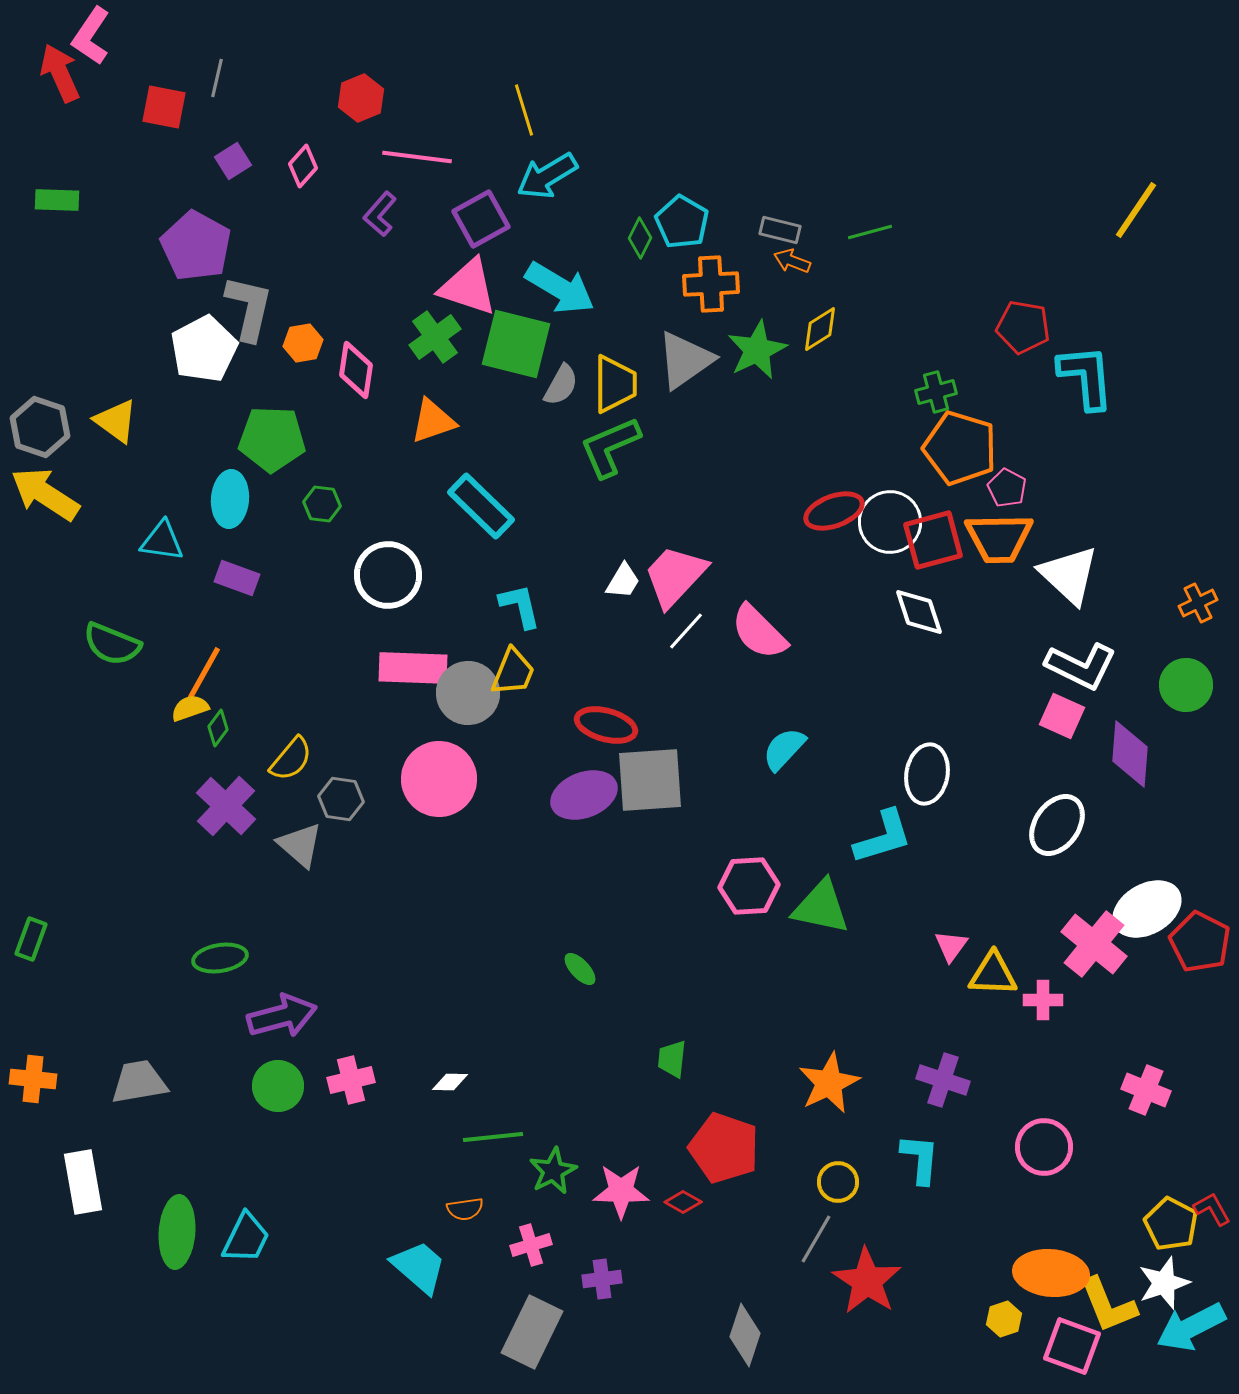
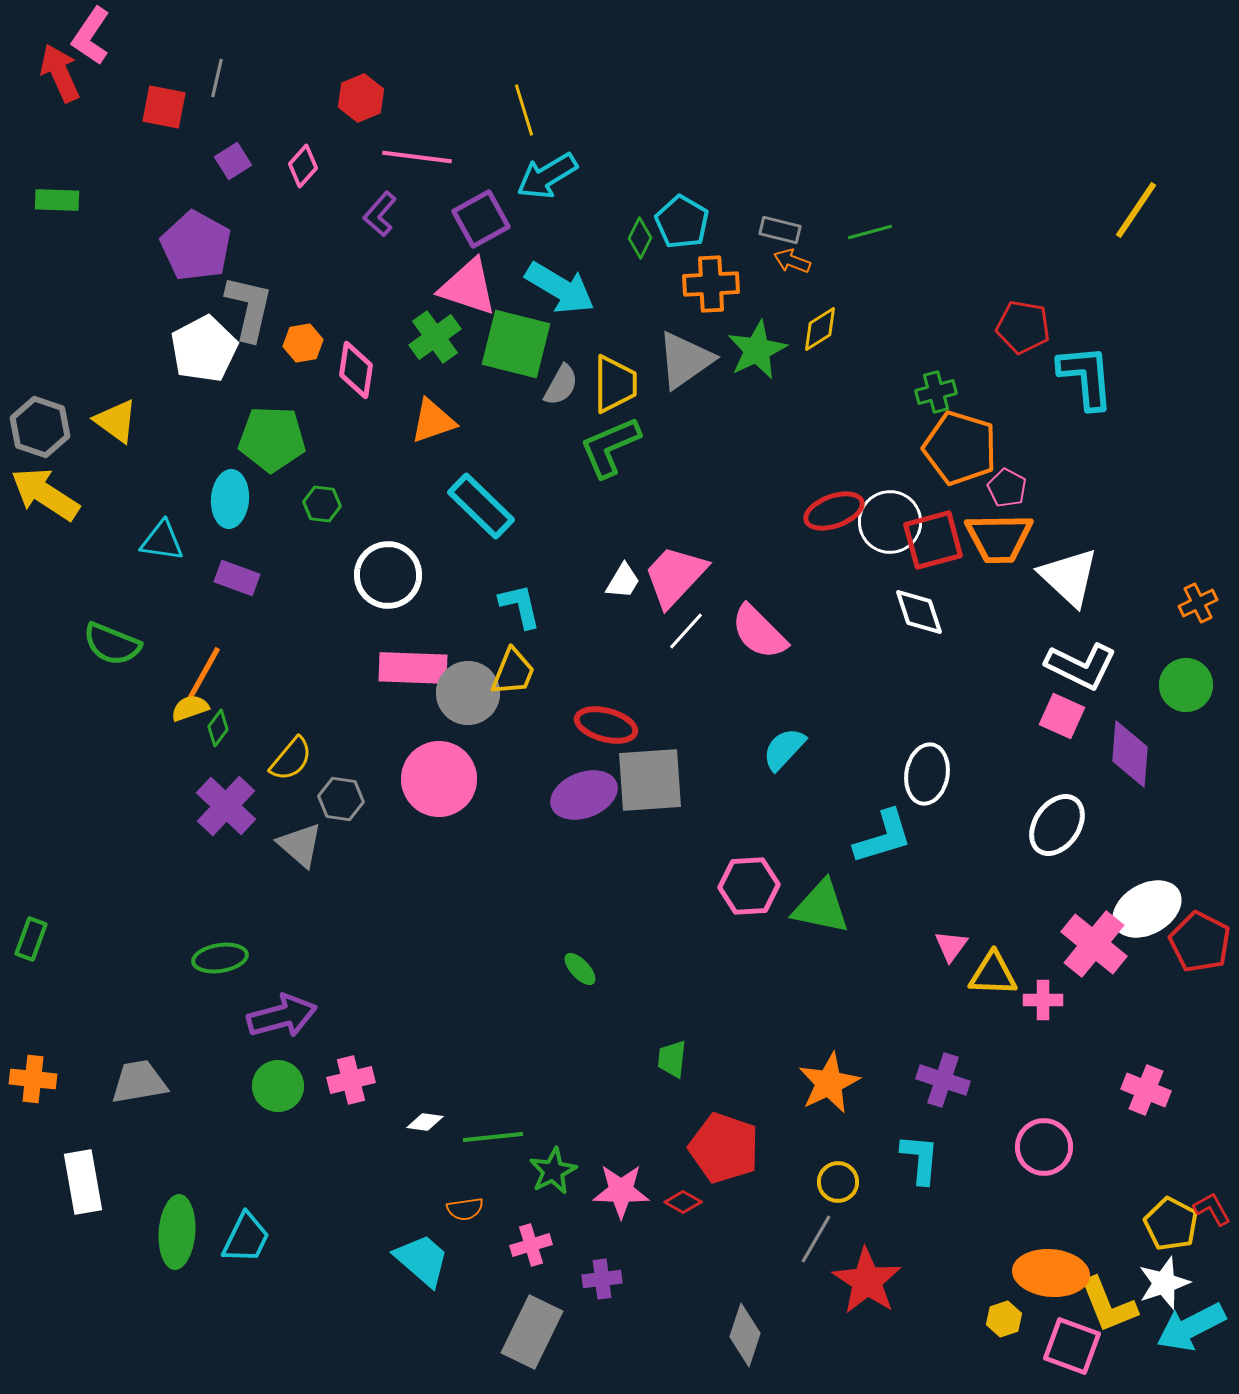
white triangle at (1069, 575): moved 2 px down
white diamond at (450, 1082): moved 25 px left, 40 px down; rotated 6 degrees clockwise
cyan trapezoid at (419, 1267): moved 3 px right, 7 px up
